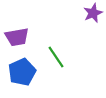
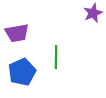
purple trapezoid: moved 4 px up
green line: rotated 35 degrees clockwise
